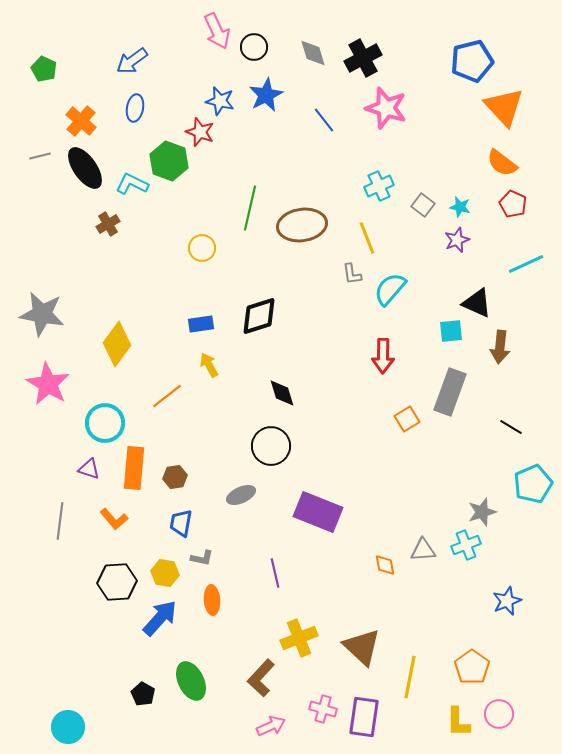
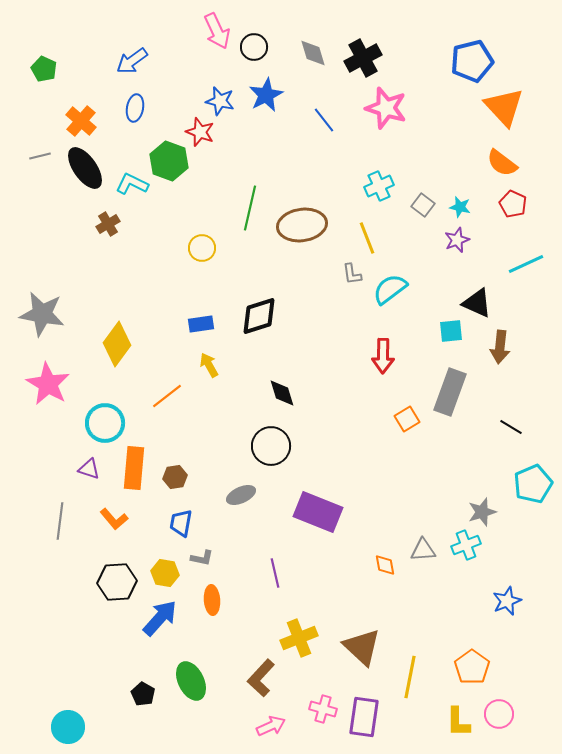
cyan semicircle at (390, 289): rotated 12 degrees clockwise
